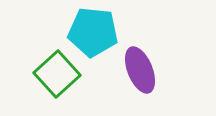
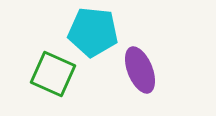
green square: moved 4 px left; rotated 24 degrees counterclockwise
